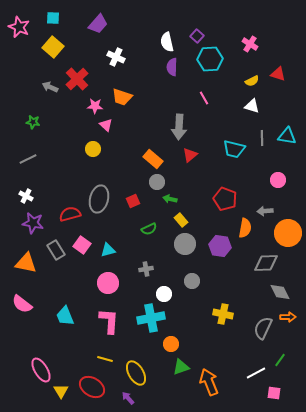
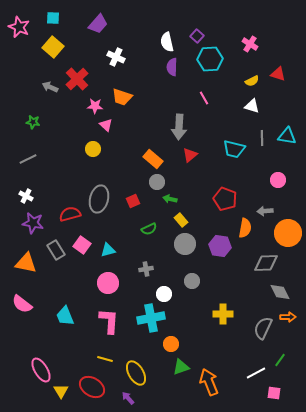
yellow cross at (223, 314): rotated 12 degrees counterclockwise
